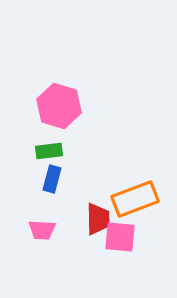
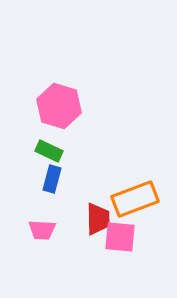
green rectangle: rotated 32 degrees clockwise
